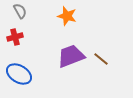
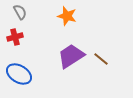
gray semicircle: moved 1 px down
purple trapezoid: rotated 12 degrees counterclockwise
